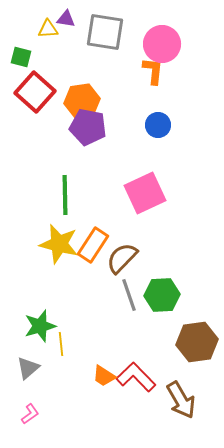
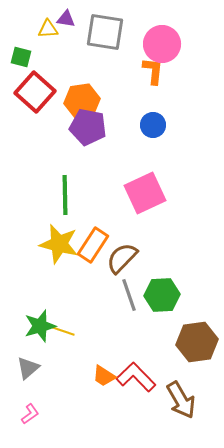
blue circle: moved 5 px left
yellow line: moved 2 px right, 13 px up; rotated 65 degrees counterclockwise
